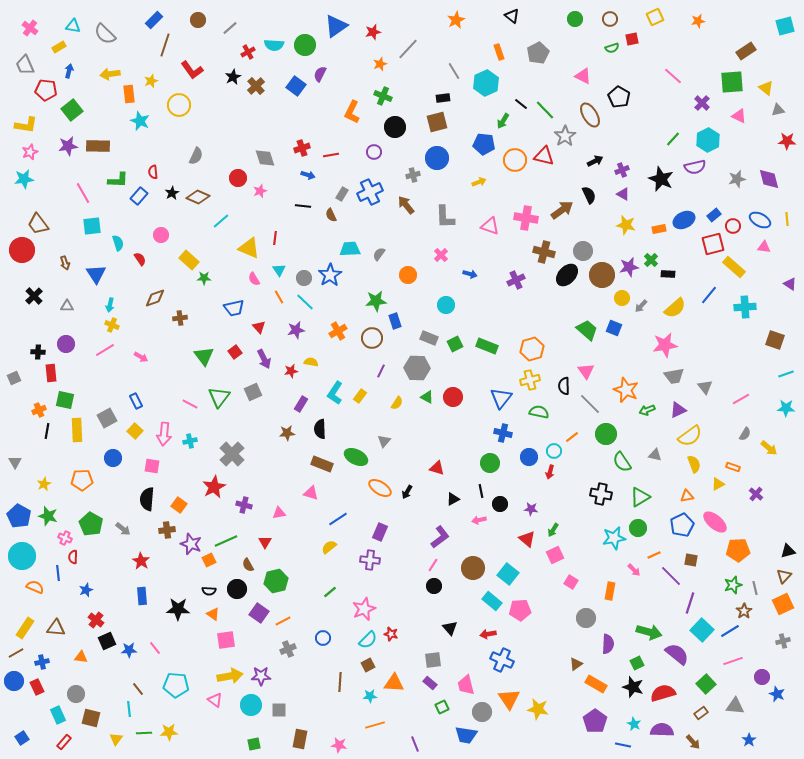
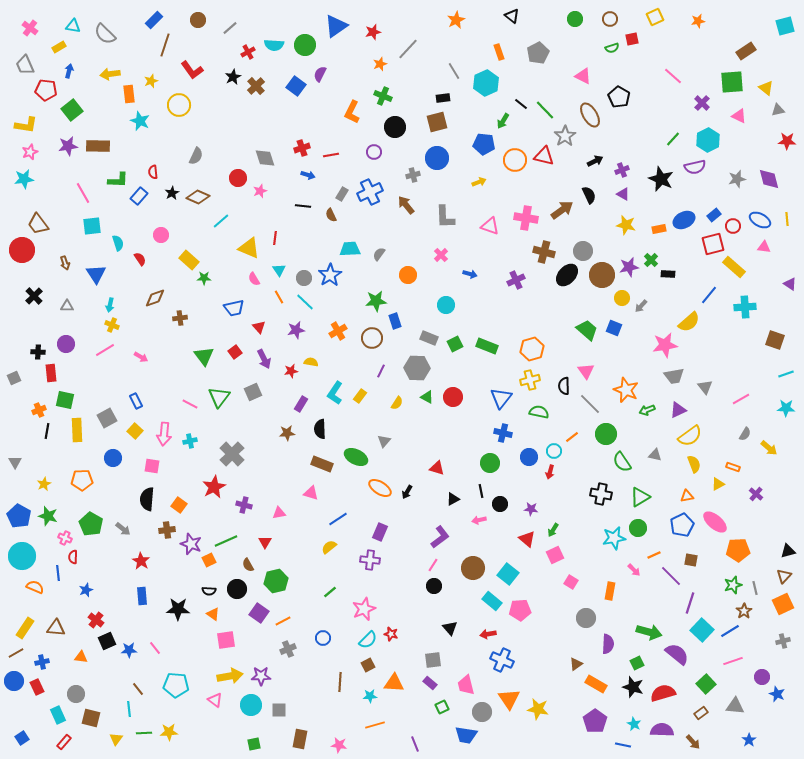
yellow semicircle at (675, 308): moved 14 px right, 14 px down
